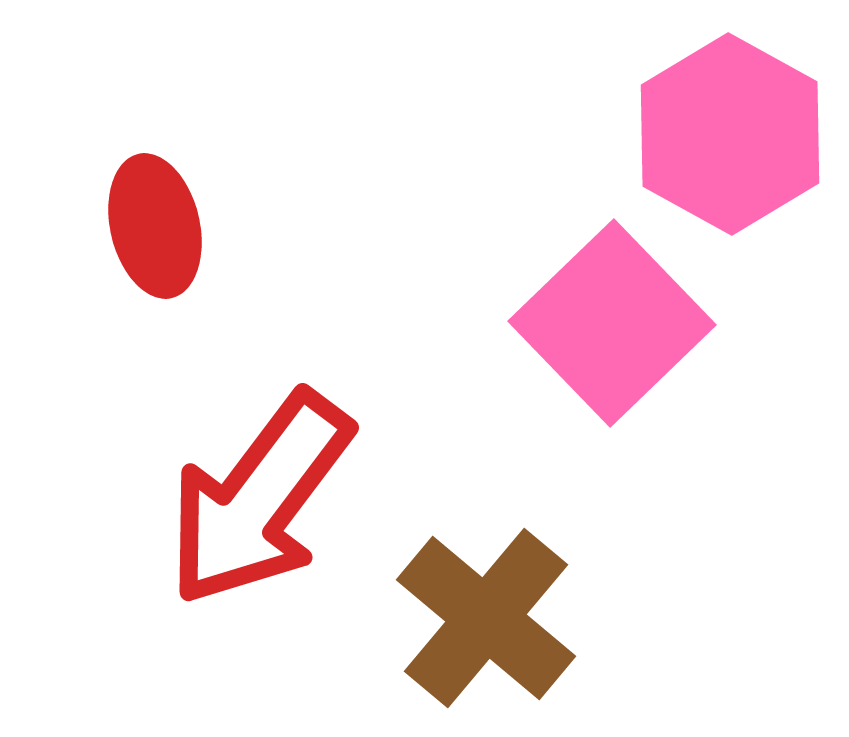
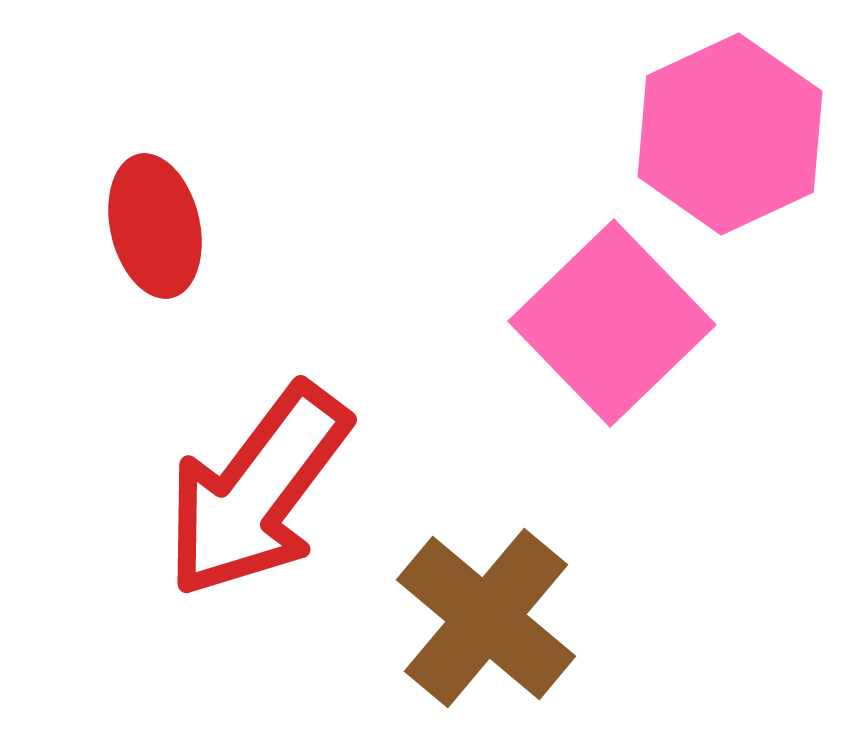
pink hexagon: rotated 6 degrees clockwise
red arrow: moved 2 px left, 8 px up
